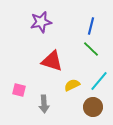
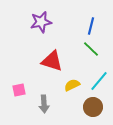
pink square: rotated 24 degrees counterclockwise
